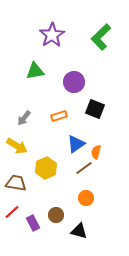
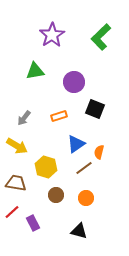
orange semicircle: moved 3 px right
yellow hexagon: moved 1 px up; rotated 20 degrees counterclockwise
brown circle: moved 20 px up
